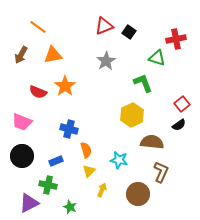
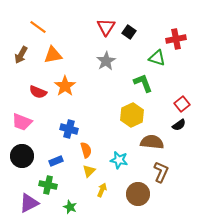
red triangle: moved 2 px right, 1 px down; rotated 36 degrees counterclockwise
